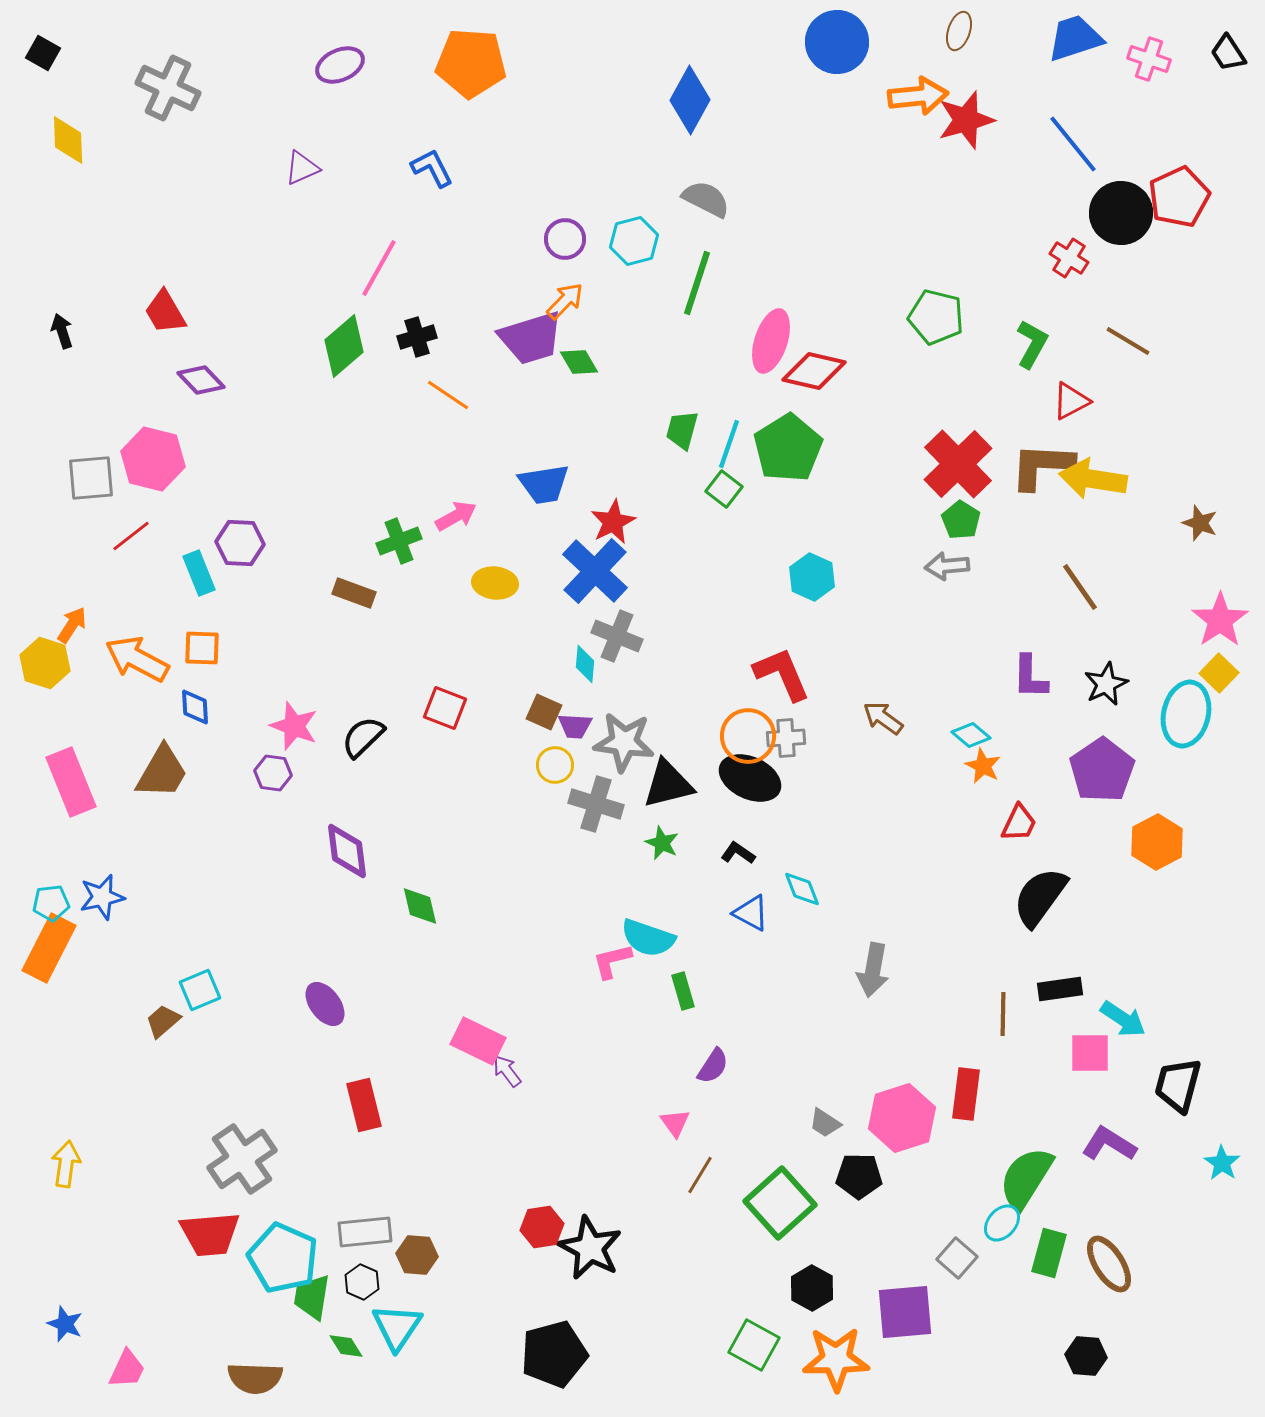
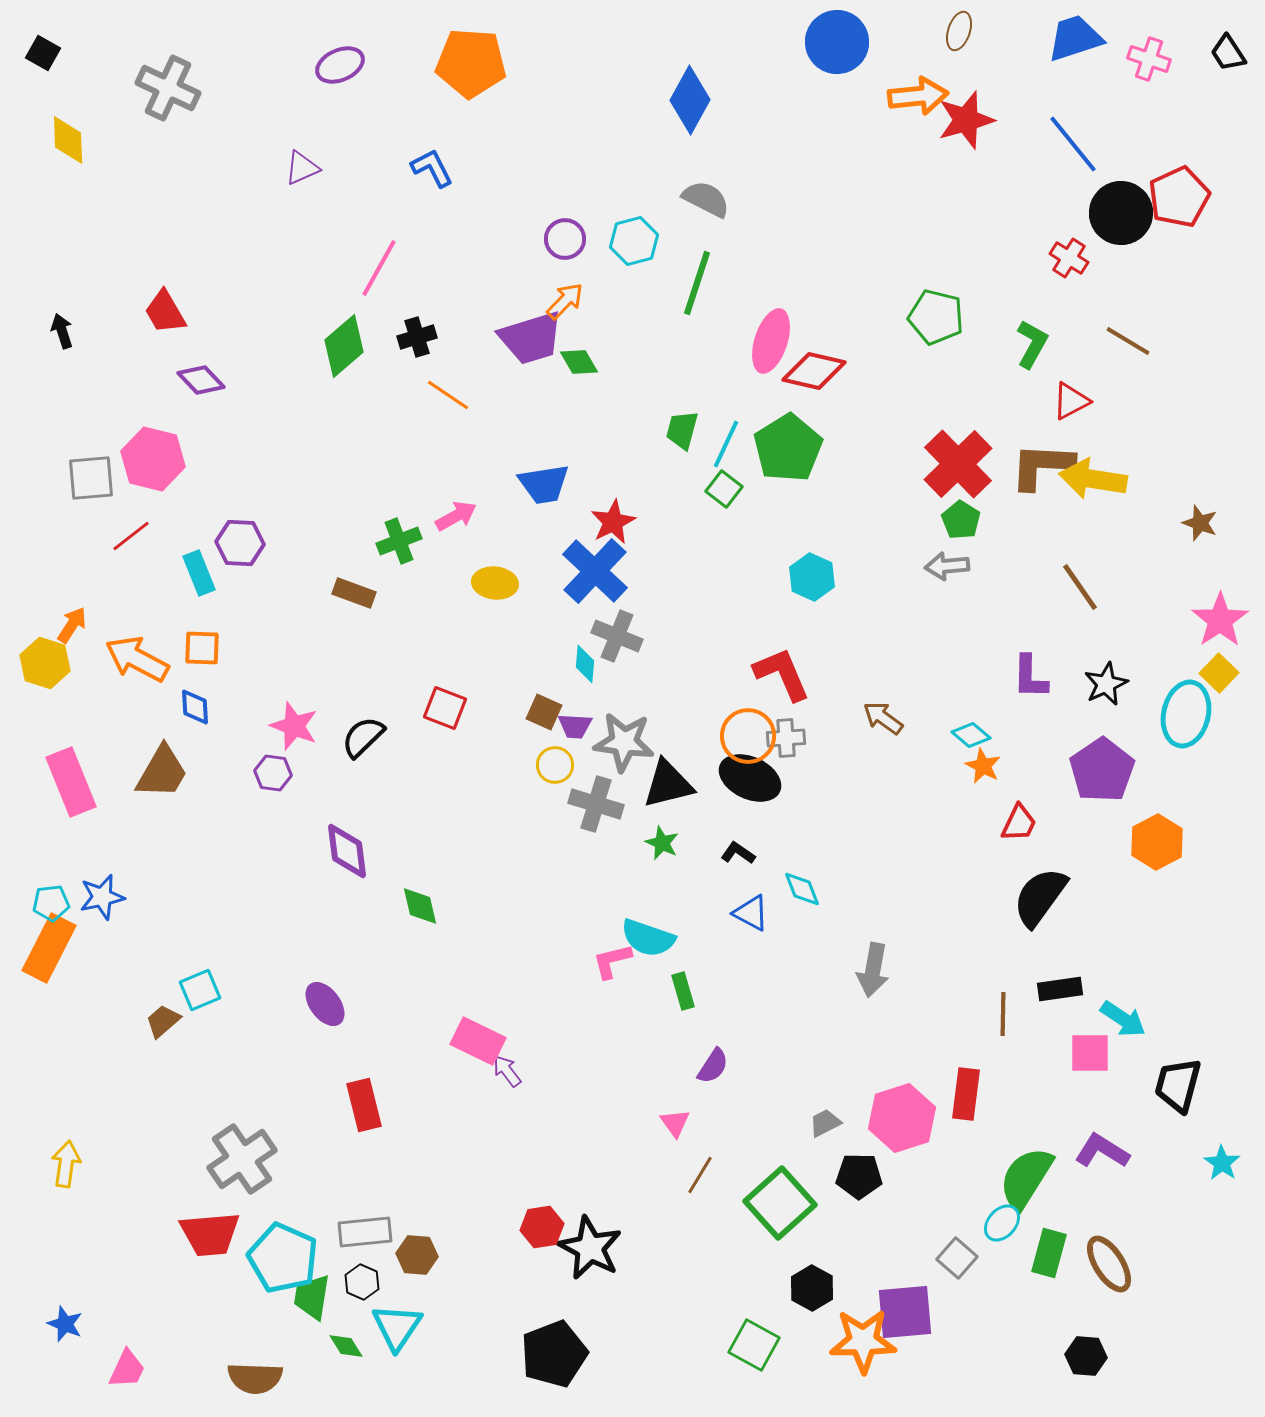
cyan line at (729, 444): moved 3 px left; rotated 6 degrees clockwise
gray trapezoid at (825, 1123): rotated 120 degrees clockwise
purple L-shape at (1109, 1144): moved 7 px left, 7 px down
black pentagon at (554, 1354): rotated 6 degrees counterclockwise
orange star at (836, 1359): moved 27 px right, 18 px up
